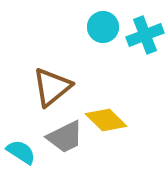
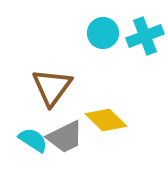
cyan circle: moved 6 px down
cyan cross: moved 1 px down
brown triangle: rotated 15 degrees counterclockwise
cyan semicircle: moved 12 px right, 12 px up
